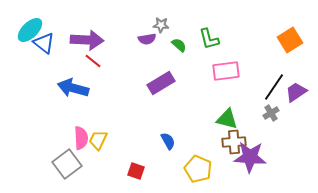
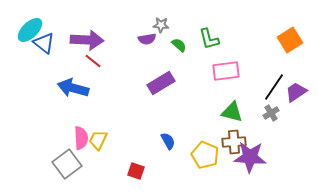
green triangle: moved 5 px right, 7 px up
yellow pentagon: moved 7 px right, 14 px up
